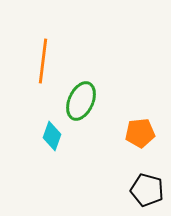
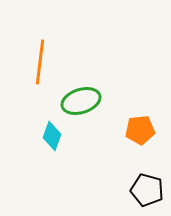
orange line: moved 3 px left, 1 px down
green ellipse: rotated 48 degrees clockwise
orange pentagon: moved 3 px up
